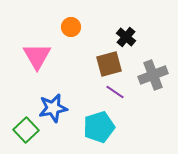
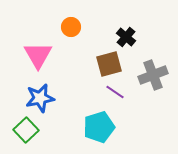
pink triangle: moved 1 px right, 1 px up
blue star: moved 13 px left, 10 px up
